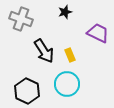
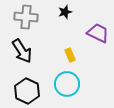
gray cross: moved 5 px right, 2 px up; rotated 15 degrees counterclockwise
black arrow: moved 22 px left
